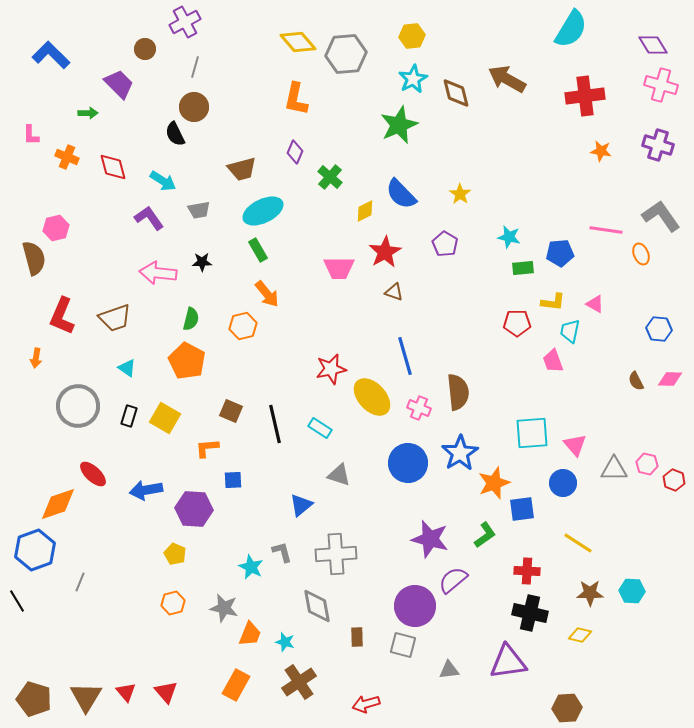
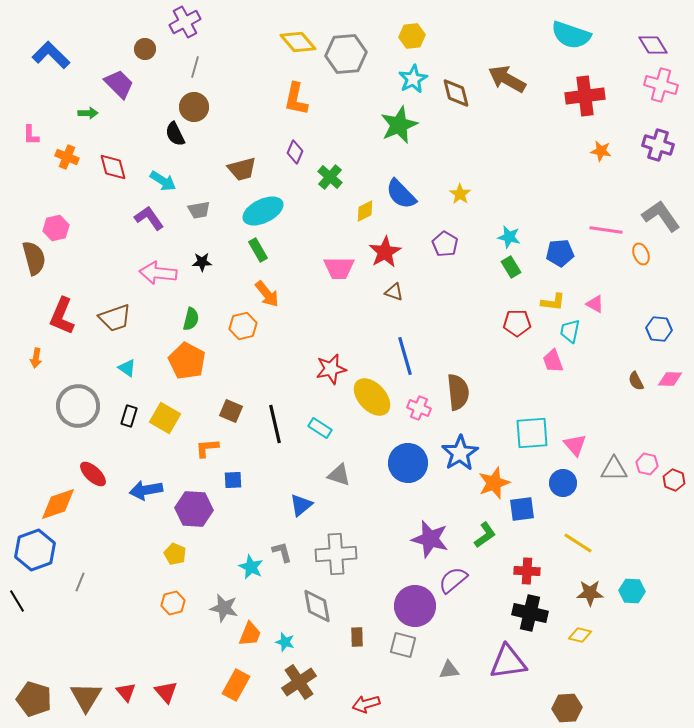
cyan semicircle at (571, 29): moved 6 px down; rotated 78 degrees clockwise
green rectangle at (523, 268): moved 12 px left, 1 px up; rotated 65 degrees clockwise
